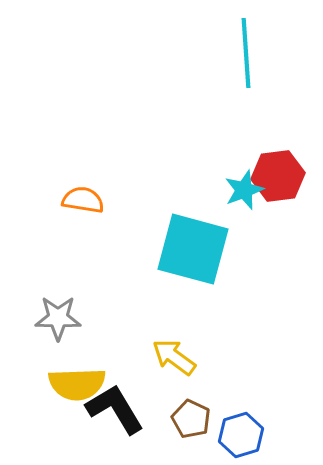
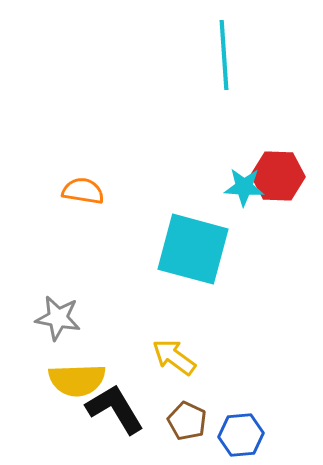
cyan line: moved 22 px left, 2 px down
red hexagon: rotated 9 degrees clockwise
cyan star: moved 3 px up; rotated 24 degrees clockwise
orange semicircle: moved 9 px up
gray star: rotated 9 degrees clockwise
yellow semicircle: moved 4 px up
brown pentagon: moved 4 px left, 2 px down
blue hexagon: rotated 12 degrees clockwise
